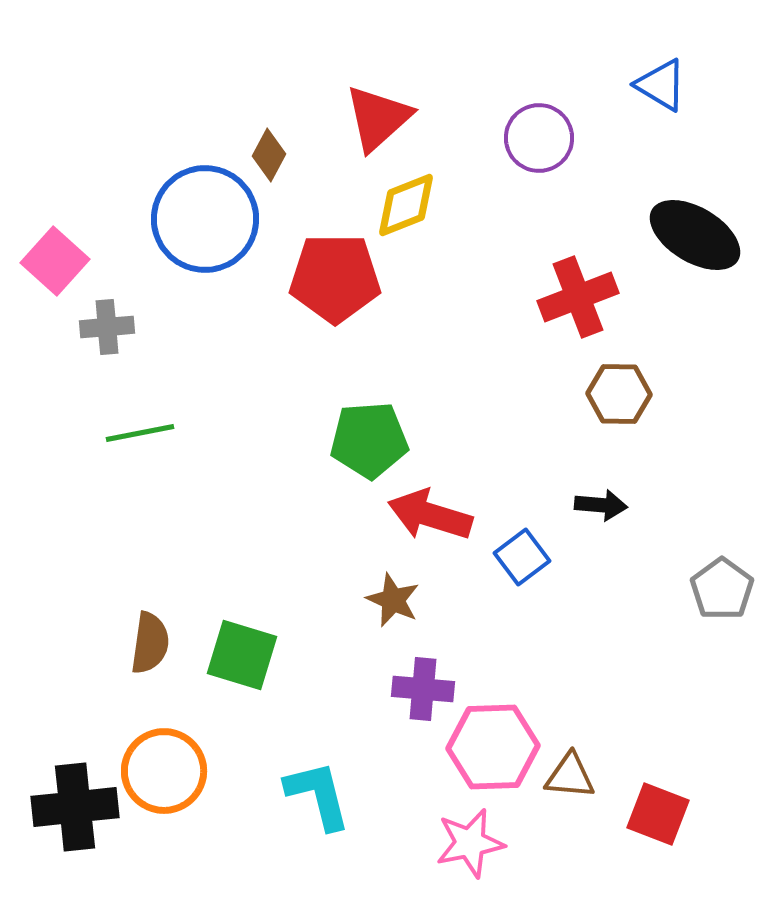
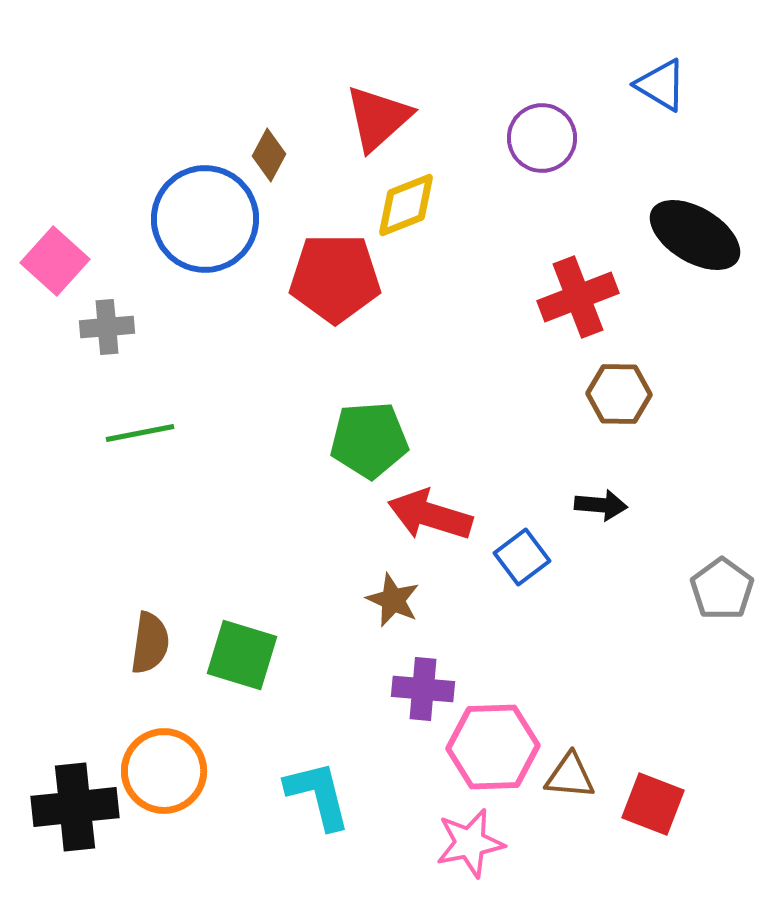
purple circle: moved 3 px right
red square: moved 5 px left, 10 px up
